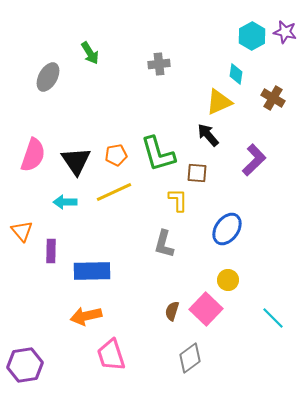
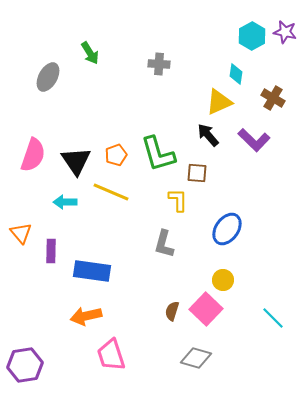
gray cross: rotated 10 degrees clockwise
orange pentagon: rotated 10 degrees counterclockwise
purple L-shape: moved 20 px up; rotated 88 degrees clockwise
yellow line: moved 3 px left; rotated 48 degrees clockwise
orange triangle: moved 1 px left, 2 px down
blue rectangle: rotated 9 degrees clockwise
yellow circle: moved 5 px left
gray diamond: moved 6 px right; rotated 52 degrees clockwise
